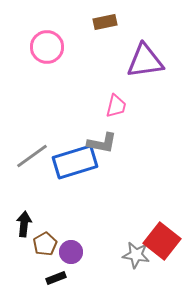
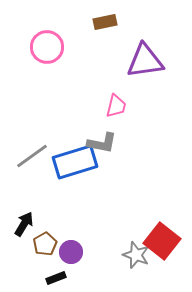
black arrow: rotated 25 degrees clockwise
gray star: rotated 12 degrees clockwise
